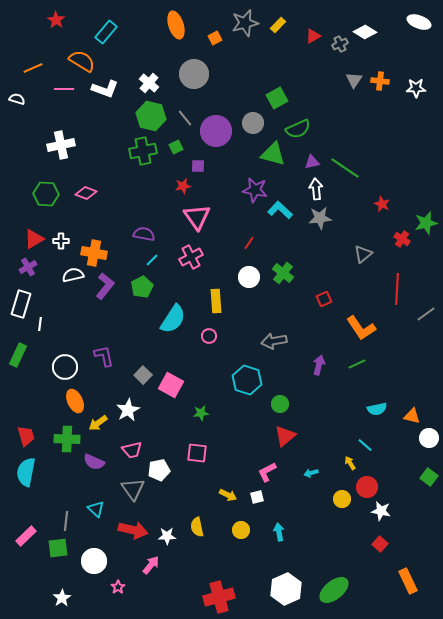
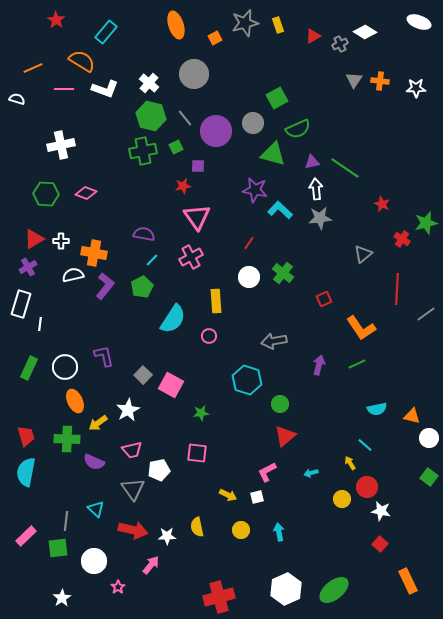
yellow rectangle at (278, 25): rotated 63 degrees counterclockwise
green rectangle at (18, 355): moved 11 px right, 13 px down
